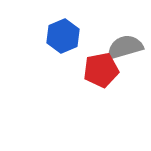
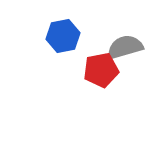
blue hexagon: rotated 12 degrees clockwise
